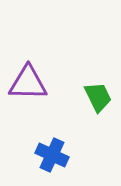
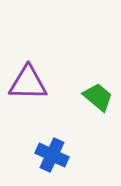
green trapezoid: rotated 24 degrees counterclockwise
